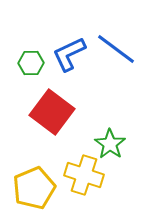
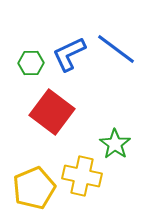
green star: moved 5 px right
yellow cross: moved 2 px left, 1 px down; rotated 6 degrees counterclockwise
